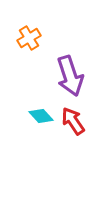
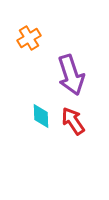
purple arrow: moved 1 px right, 1 px up
cyan diamond: rotated 40 degrees clockwise
